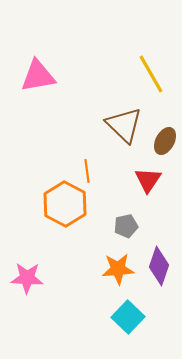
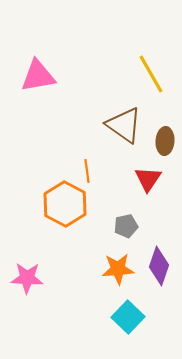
brown triangle: rotated 9 degrees counterclockwise
brown ellipse: rotated 24 degrees counterclockwise
red triangle: moved 1 px up
